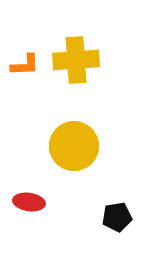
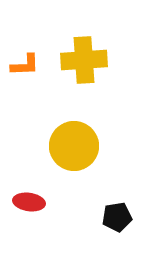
yellow cross: moved 8 px right
